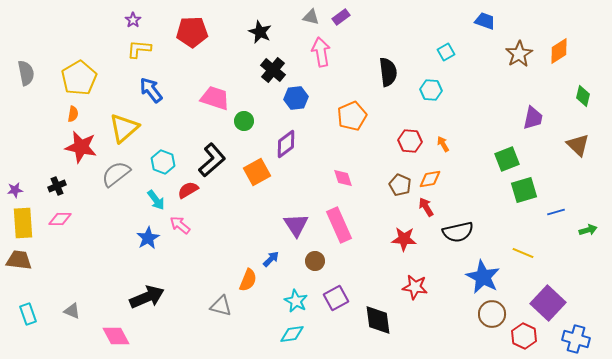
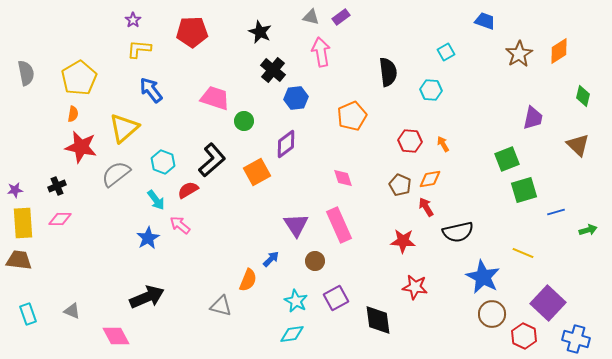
red star at (404, 239): moved 1 px left, 2 px down
